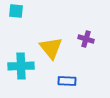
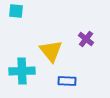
purple cross: rotated 21 degrees clockwise
yellow triangle: moved 3 px down
cyan cross: moved 1 px right, 5 px down
